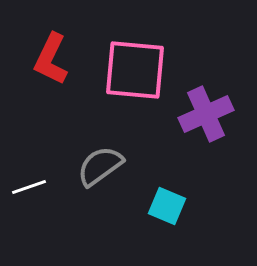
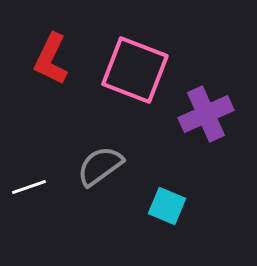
pink square: rotated 16 degrees clockwise
